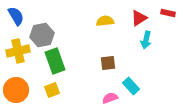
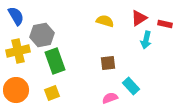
red rectangle: moved 3 px left, 11 px down
yellow semicircle: rotated 24 degrees clockwise
yellow square: moved 3 px down
